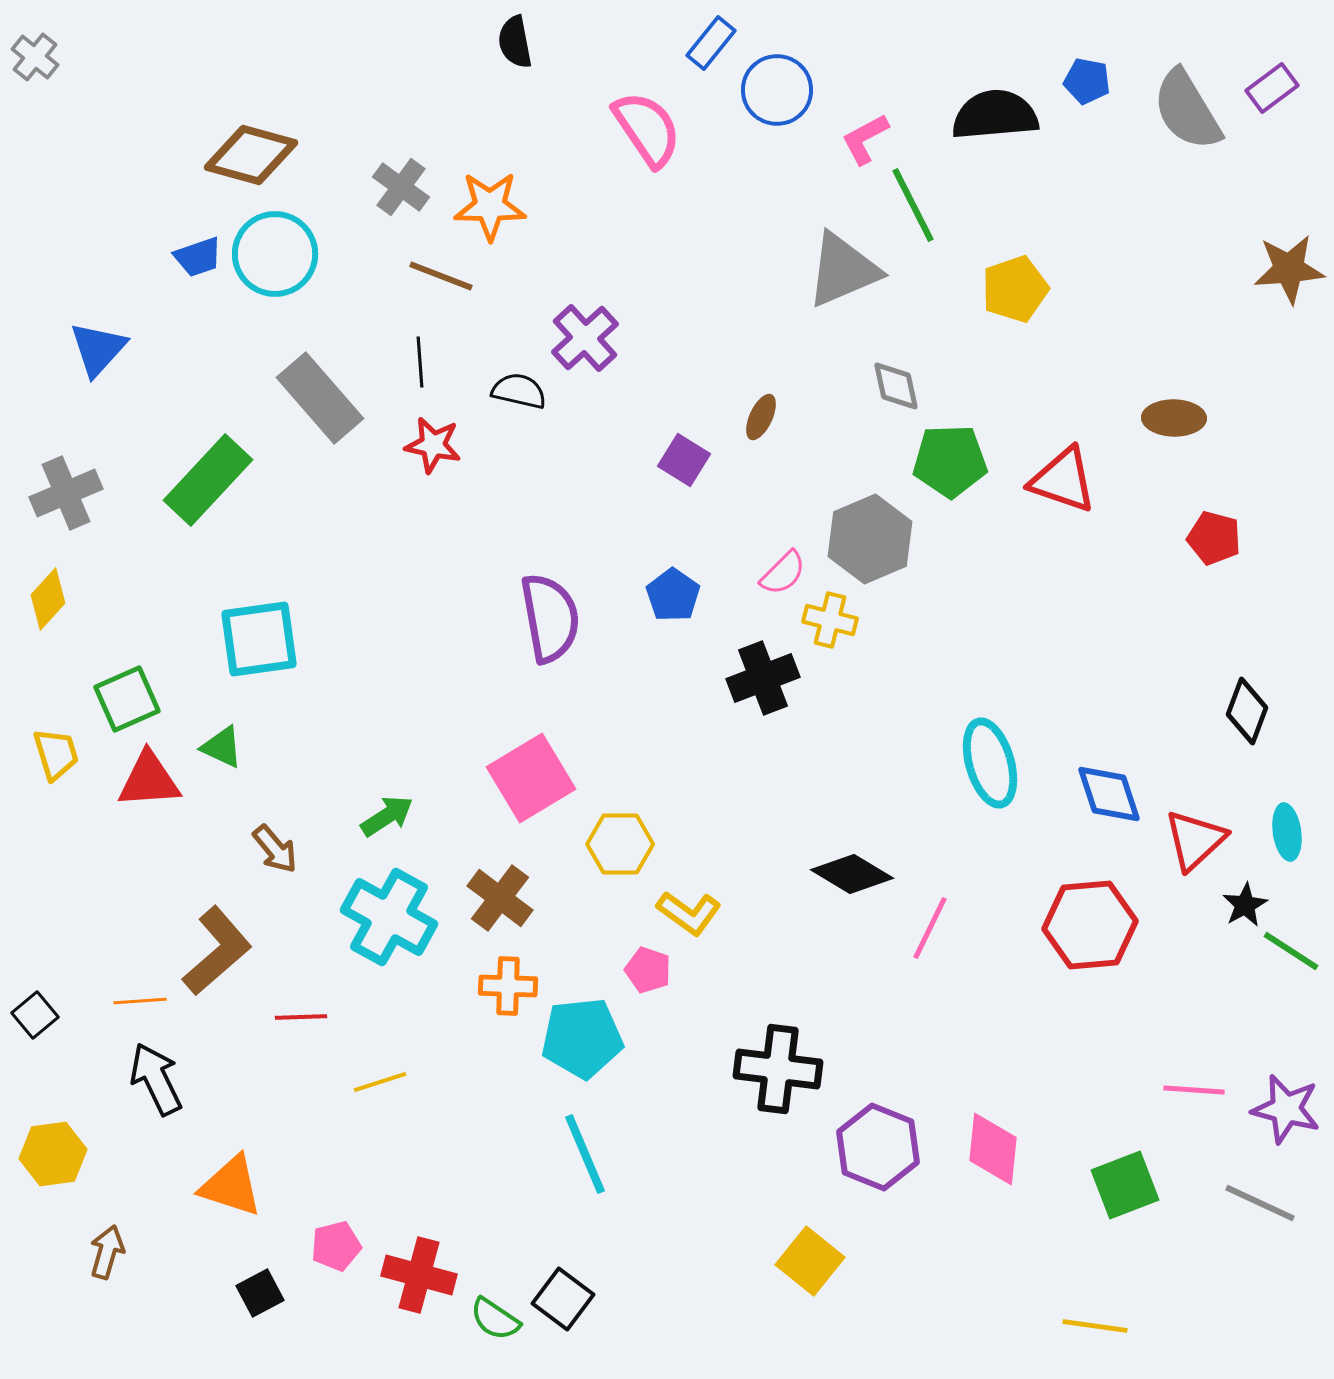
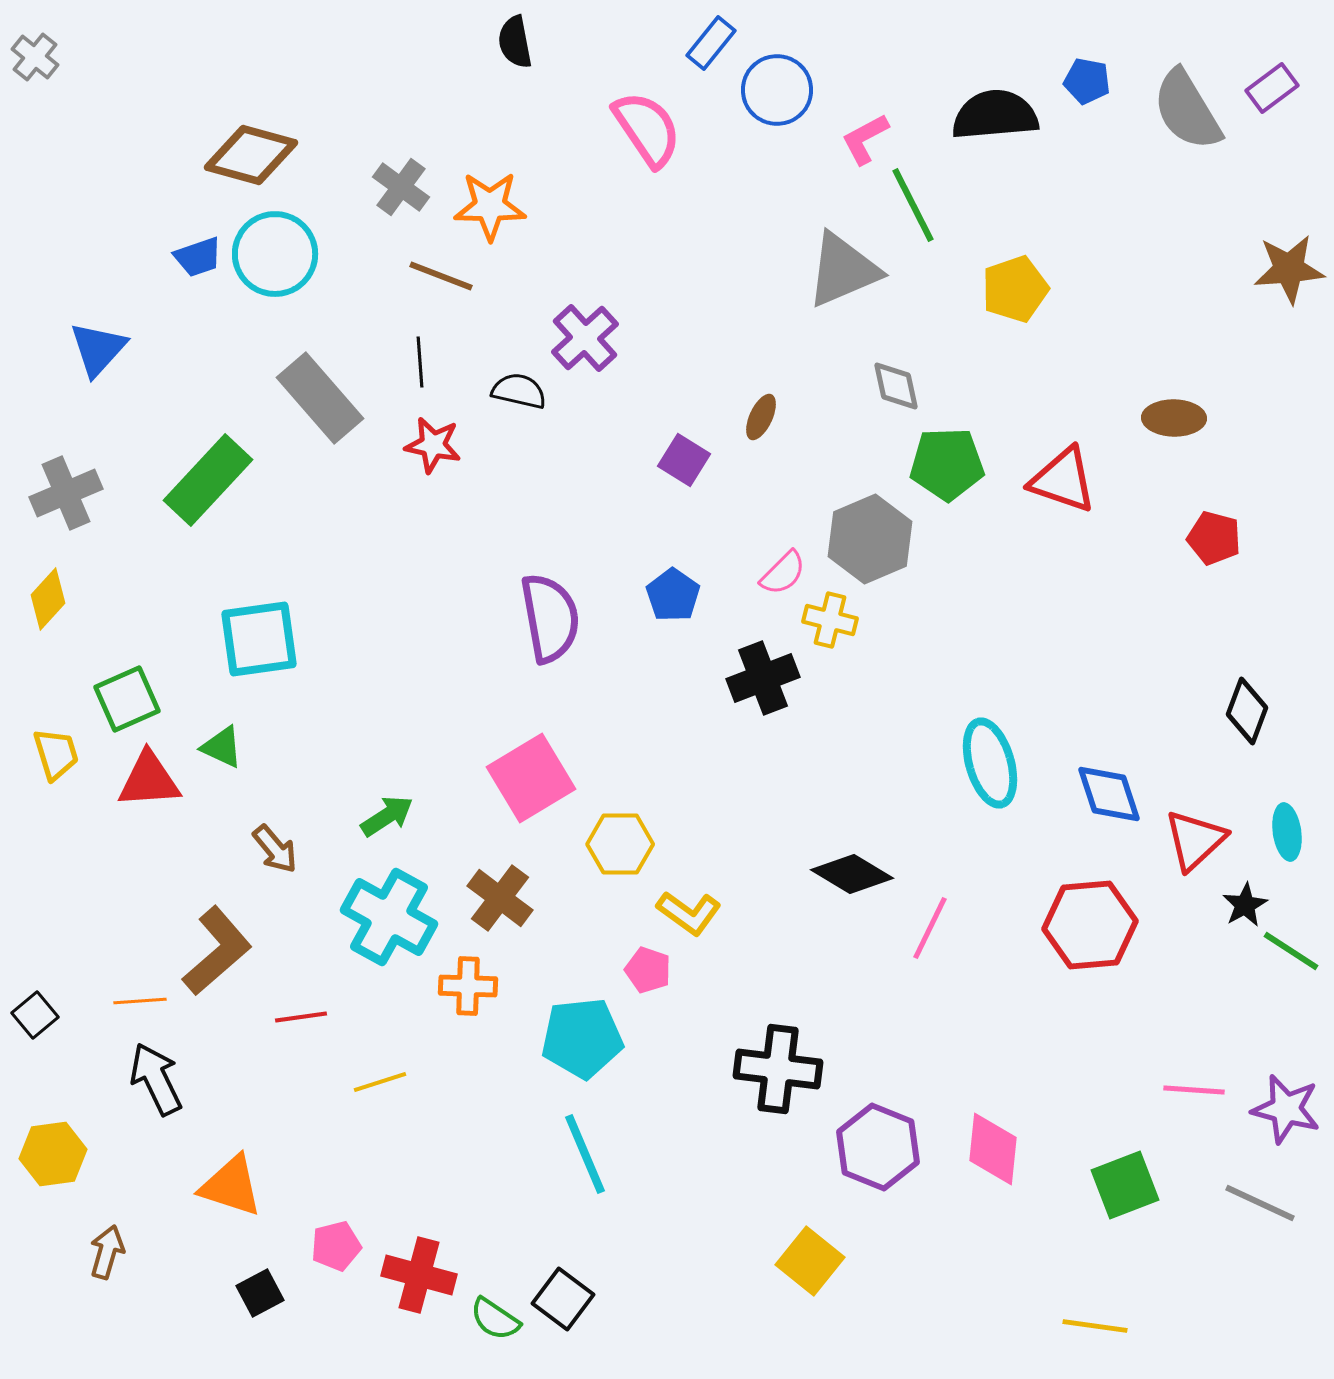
green pentagon at (950, 461): moved 3 px left, 3 px down
orange cross at (508, 986): moved 40 px left
red line at (301, 1017): rotated 6 degrees counterclockwise
